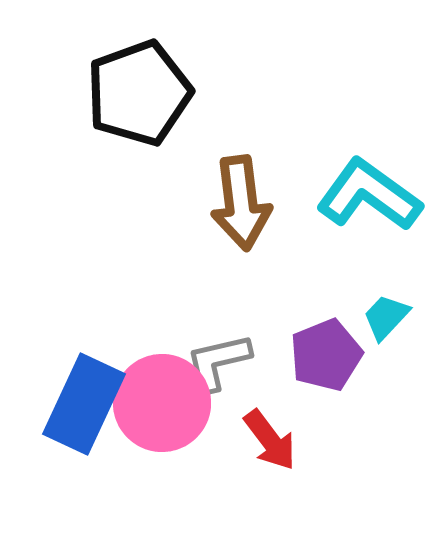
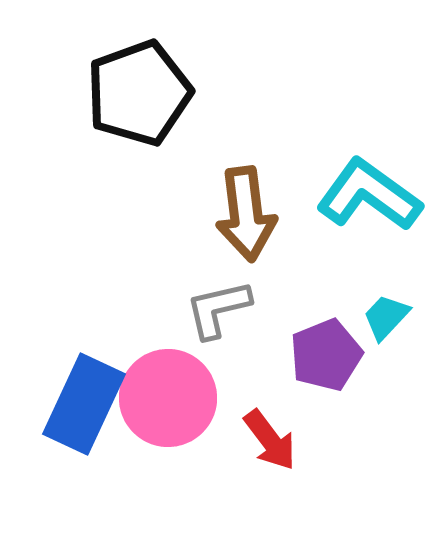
brown arrow: moved 5 px right, 11 px down
gray L-shape: moved 53 px up
pink circle: moved 6 px right, 5 px up
